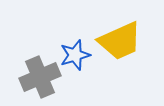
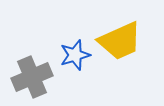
gray cross: moved 8 px left
